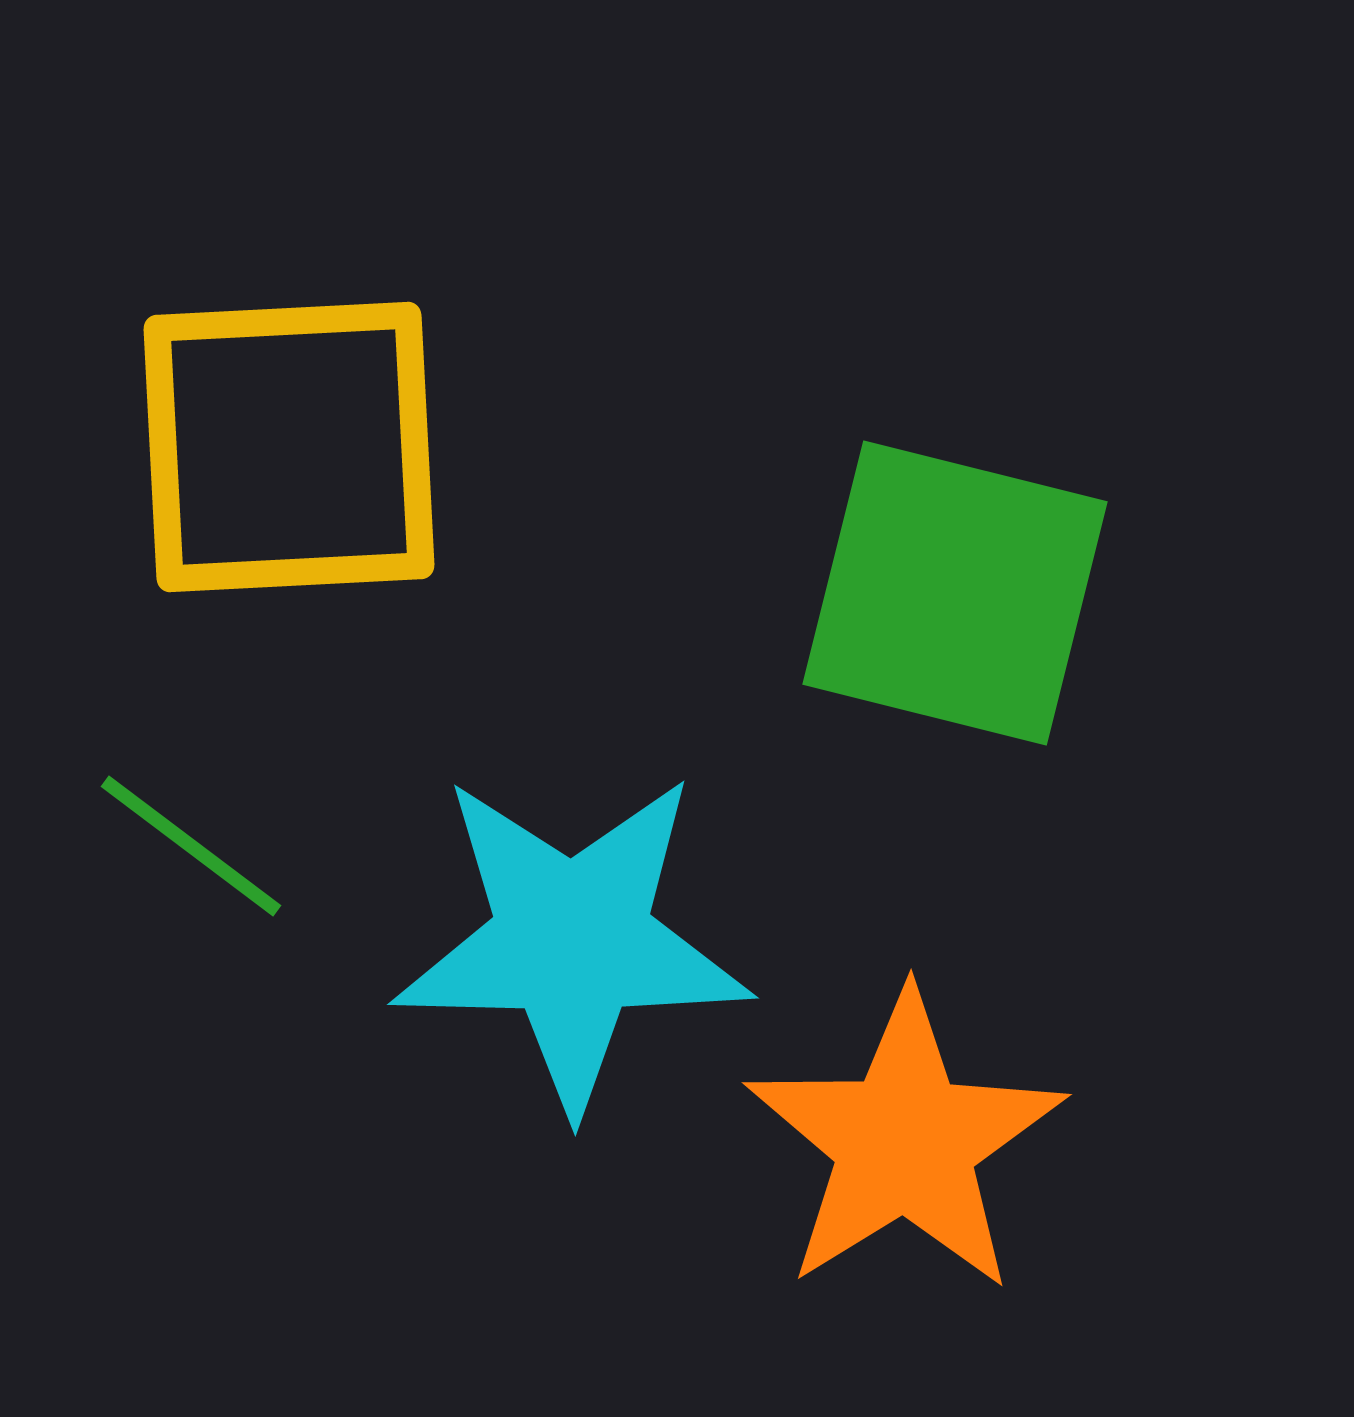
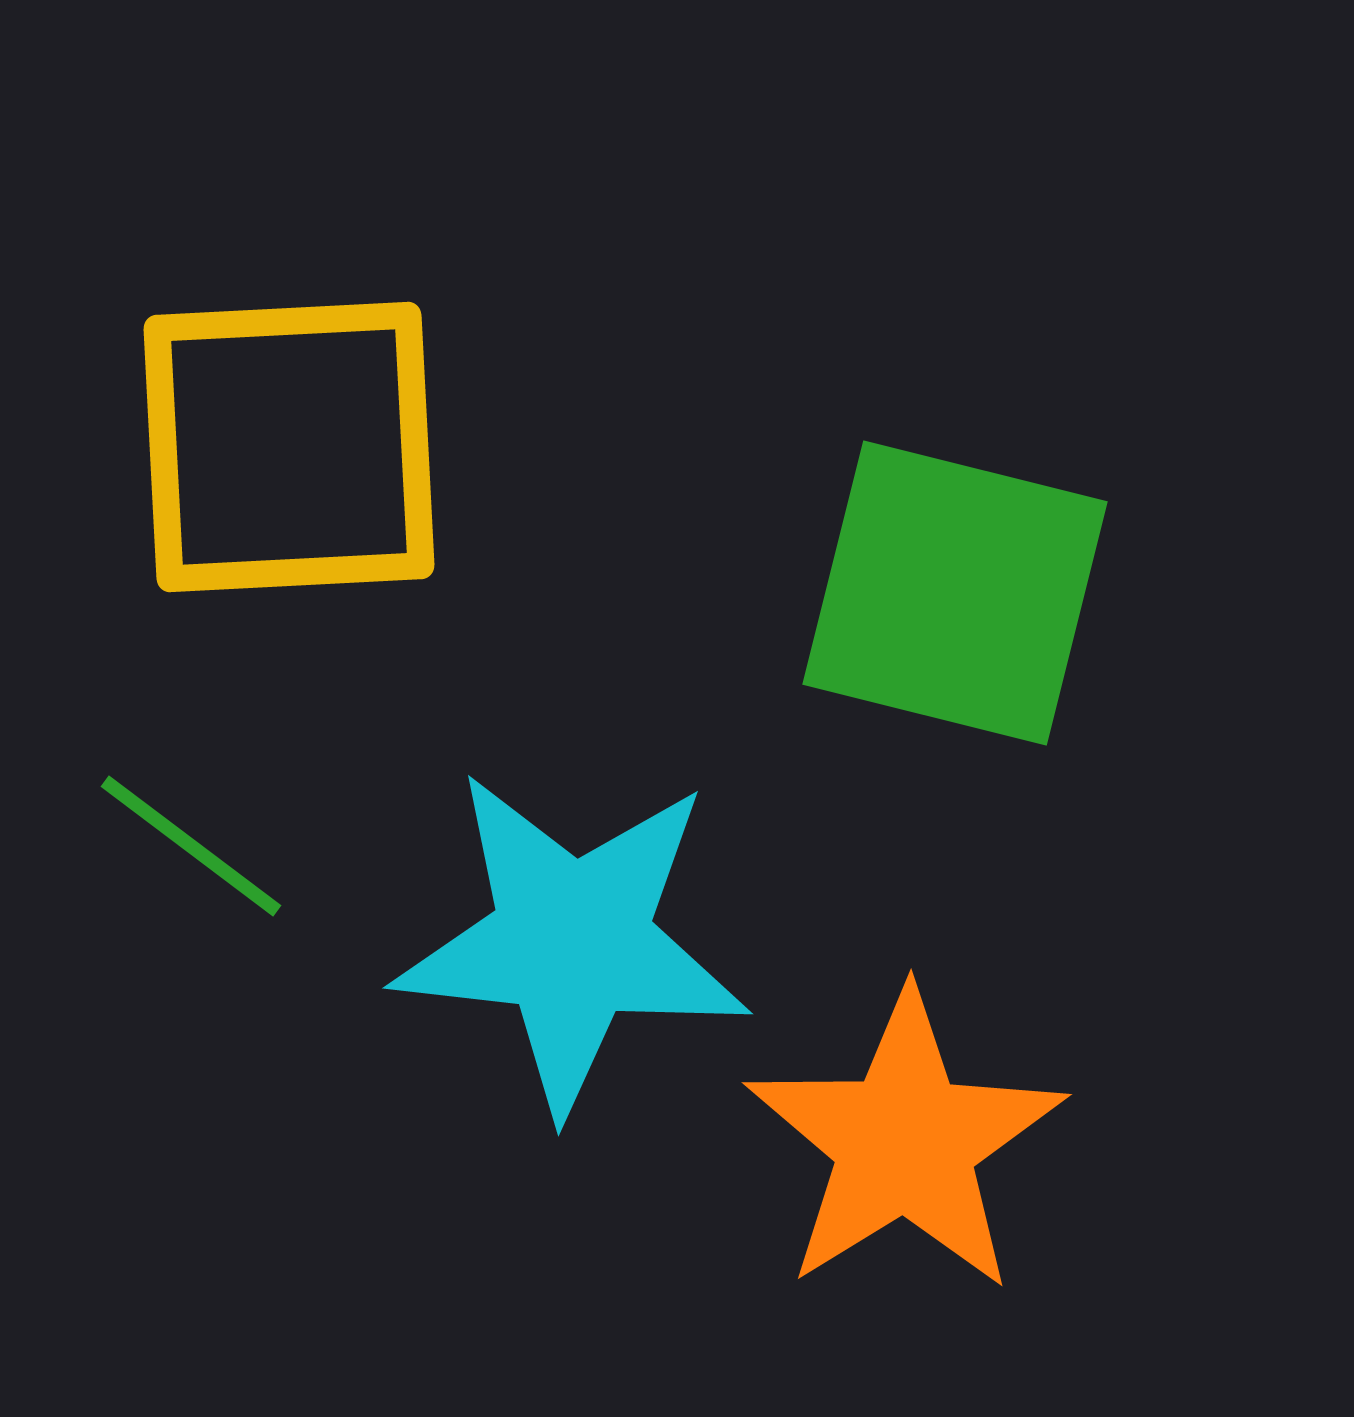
cyan star: rotated 5 degrees clockwise
